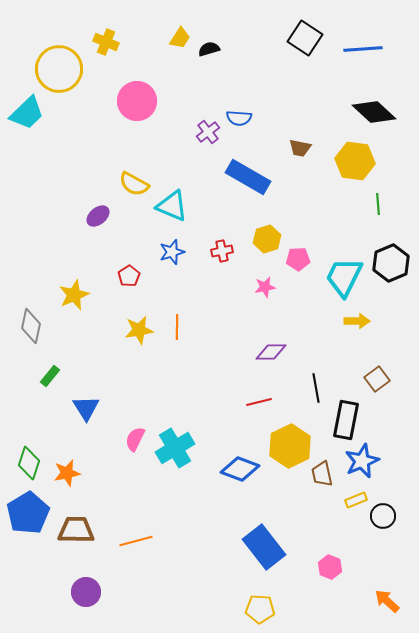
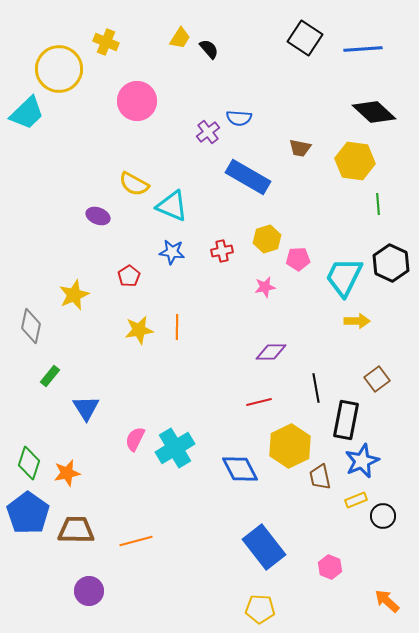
black semicircle at (209, 49): rotated 65 degrees clockwise
purple ellipse at (98, 216): rotated 60 degrees clockwise
blue star at (172, 252): rotated 25 degrees clockwise
black hexagon at (391, 263): rotated 12 degrees counterclockwise
blue diamond at (240, 469): rotated 42 degrees clockwise
brown trapezoid at (322, 474): moved 2 px left, 3 px down
blue pentagon at (28, 513): rotated 6 degrees counterclockwise
purple circle at (86, 592): moved 3 px right, 1 px up
